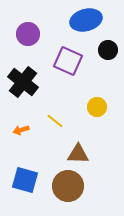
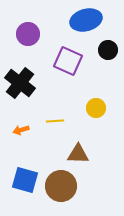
black cross: moved 3 px left, 1 px down
yellow circle: moved 1 px left, 1 px down
yellow line: rotated 42 degrees counterclockwise
brown circle: moved 7 px left
